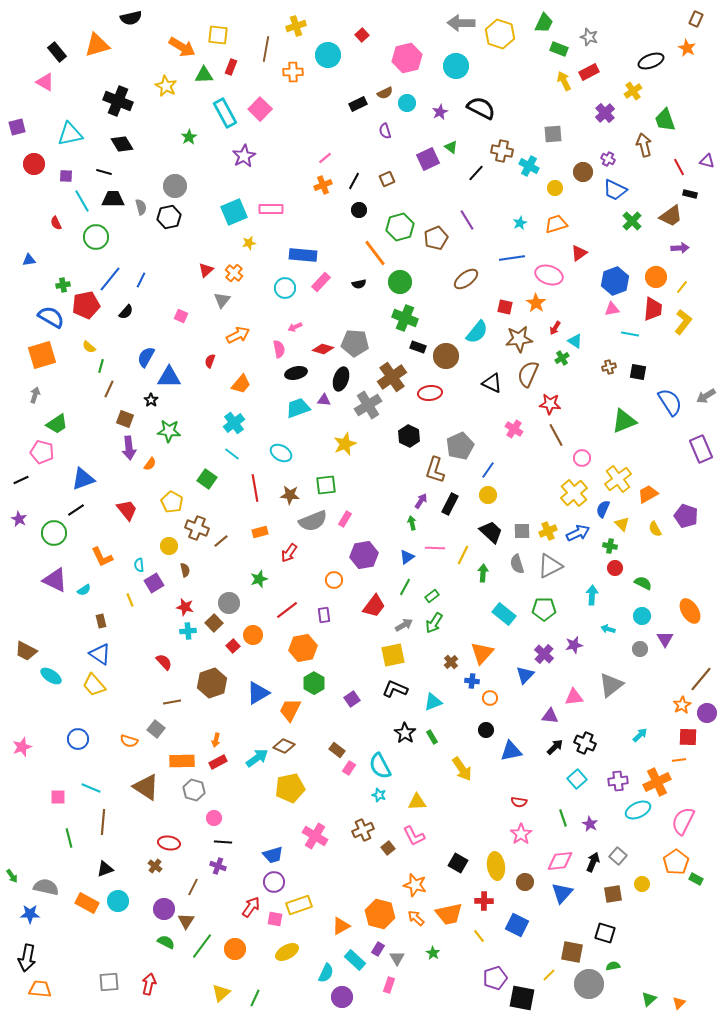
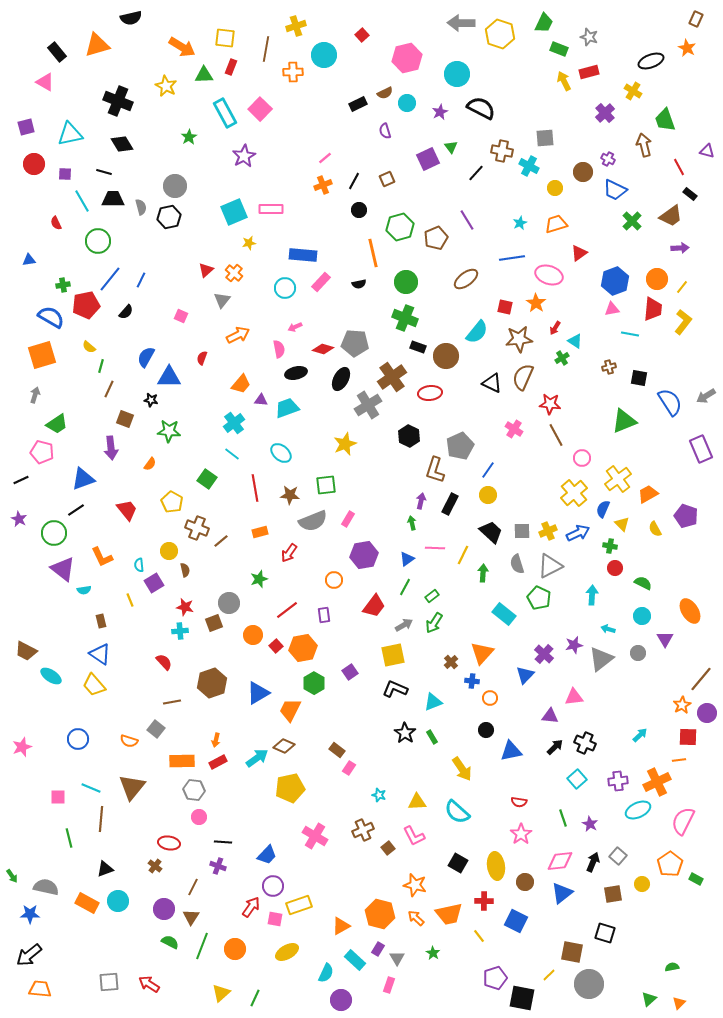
yellow square at (218, 35): moved 7 px right, 3 px down
cyan circle at (328, 55): moved 4 px left
cyan circle at (456, 66): moved 1 px right, 8 px down
red rectangle at (589, 72): rotated 12 degrees clockwise
yellow cross at (633, 91): rotated 24 degrees counterclockwise
purple square at (17, 127): moved 9 px right
gray square at (553, 134): moved 8 px left, 4 px down
green triangle at (451, 147): rotated 16 degrees clockwise
purple triangle at (707, 161): moved 10 px up
purple square at (66, 176): moved 1 px left, 2 px up
black rectangle at (690, 194): rotated 24 degrees clockwise
green circle at (96, 237): moved 2 px right, 4 px down
orange line at (375, 253): moved 2 px left; rotated 24 degrees clockwise
orange circle at (656, 277): moved 1 px right, 2 px down
green circle at (400, 282): moved 6 px right
red semicircle at (210, 361): moved 8 px left, 3 px up
black square at (638, 372): moved 1 px right, 6 px down
brown semicircle at (528, 374): moved 5 px left, 3 px down
black ellipse at (341, 379): rotated 10 degrees clockwise
black star at (151, 400): rotated 24 degrees counterclockwise
purple triangle at (324, 400): moved 63 px left
cyan trapezoid at (298, 408): moved 11 px left
purple arrow at (129, 448): moved 18 px left
cyan ellipse at (281, 453): rotated 10 degrees clockwise
purple arrow at (421, 501): rotated 21 degrees counterclockwise
pink rectangle at (345, 519): moved 3 px right
yellow circle at (169, 546): moved 5 px down
blue triangle at (407, 557): moved 2 px down
purple triangle at (55, 580): moved 8 px right, 11 px up; rotated 12 degrees clockwise
cyan semicircle at (84, 590): rotated 24 degrees clockwise
green pentagon at (544, 609): moved 5 px left, 11 px up; rotated 25 degrees clockwise
brown square at (214, 623): rotated 24 degrees clockwise
cyan cross at (188, 631): moved 8 px left
red square at (233, 646): moved 43 px right
gray circle at (640, 649): moved 2 px left, 4 px down
gray triangle at (611, 685): moved 10 px left, 26 px up
purple square at (352, 699): moved 2 px left, 27 px up
cyan semicircle at (380, 766): moved 77 px right, 46 px down; rotated 20 degrees counterclockwise
brown triangle at (146, 787): moved 14 px left; rotated 36 degrees clockwise
gray hexagon at (194, 790): rotated 10 degrees counterclockwise
pink circle at (214, 818): moved 15 px left, 1 px up
brown line at (103, 822): moved 2 px left, 3 px up
blue trapezoid at (273, 855): moved 6 px left; rotated 30 degrees counterclockwise
orange pentagon at (676, 862): moved 6 px left, 2 px down
purple circle at (274, 882): moved 1 px left, 4 px down
blue triangle at (562, 893): rotated 10 degrees clockwise
brown triangle at (186, 921): moved 5 px right, 4 px up
blue square at (517, 925): moved 1 px left, 4 px up
green semicircle at (166, 942): moved 4 px right
green line at (202, 946): rotated 16 degrees counterclockwise
black arrow at (27, 958): moved 2 px right, 3 px up; rotated 40 degrees clockwise
green semicircle at (613, 966): moved 59 px right, 1 px down
red arrow at (149, 984): rotated 70 degrees counterclockwise
purple circle at (342, 997): moved 1 px left, 3 px down
